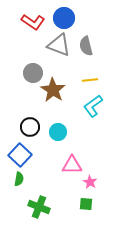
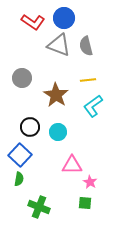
gray circle: moved 11 px left, 5 px down
yellow line: moved 2 px left
brown star: moved 3 px right, 5 px down
green square: moved 1 px left, 1 px up
